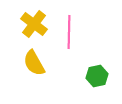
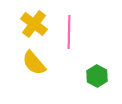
yellow semicircle: rotated 12 degrees counterclockwise
green hexagon: rotated 20 degrees counterclockwise
